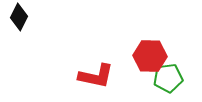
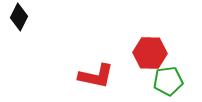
red hexagon: moved 3 px up
green pentagon: moved 3 px down
